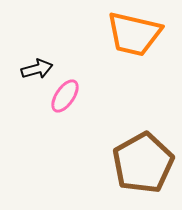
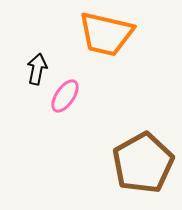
orange trapezoid: moved 28 px left
black arrow: rotated 64 degrees counterclockwise
